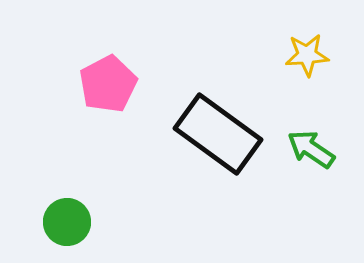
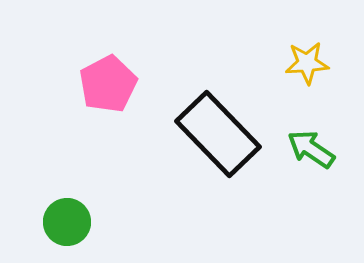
yellow star: moved 8 px down
black rectangle: rotated 10 degrees clockwise
